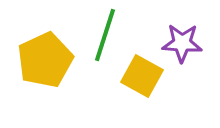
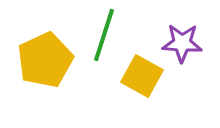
green line: moved 1 px left
